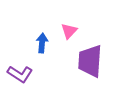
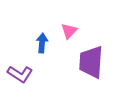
purple trapezoid: moved 1 px right, 1 px down
